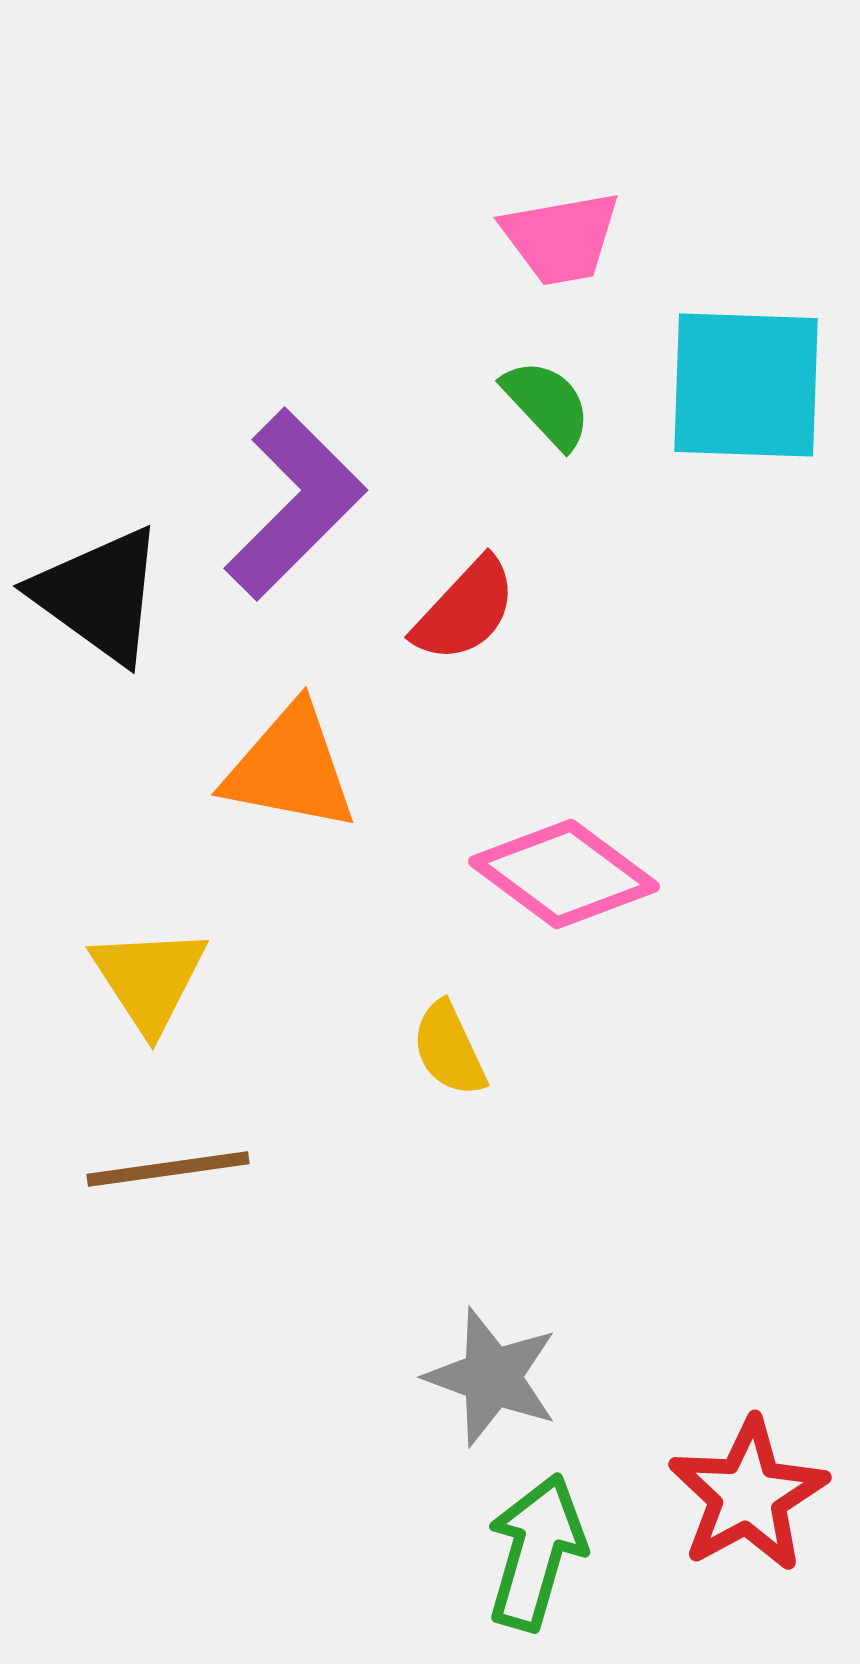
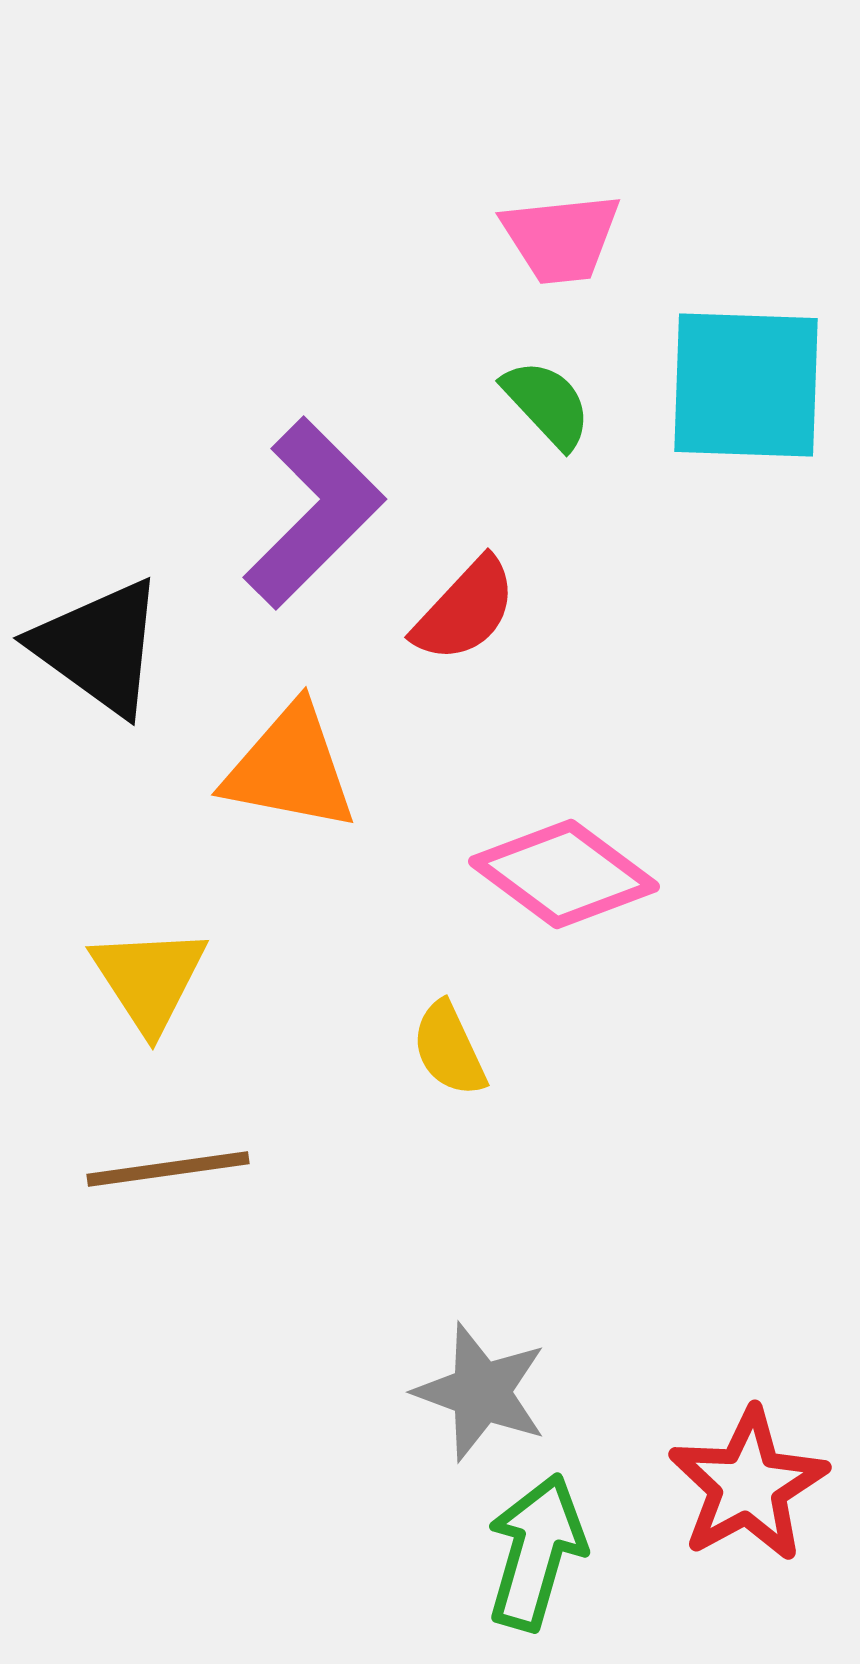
pink trapezoid: rotated 4 degrees clockwise
purple L-shape: moved 19 px right, 9 px down
black triangle: moved 52 px down
gray star: moved 11 px left, 15 px down
red star: moved 10 px up
